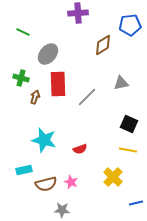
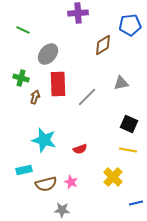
green line: moved 2 px up
